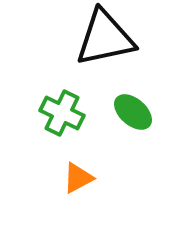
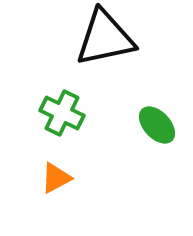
green ellipse: moved 24 px right, 13 px down; rotated 6 degrees clockwise
orange triangle: moved 22 px left
